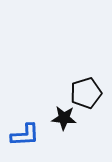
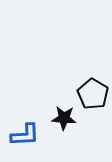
black pentagon: moved 7 px right, 1 px down; rotated 24 degrees counterclockwise
